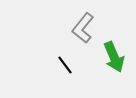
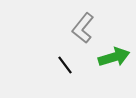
green arrow: rotated 84 degrees counterclockwise
